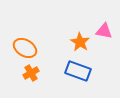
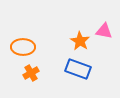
orange star: moved 1 px up
orange ellipse: moved 2 px left, 1 px up; rotated 30 degrees counterclockwise
blue rectangle: moved 2 px up
